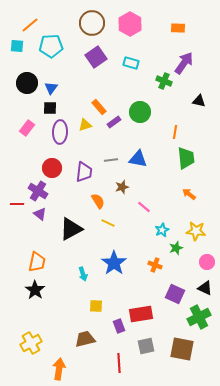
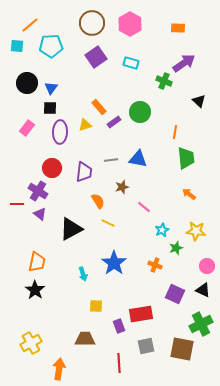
purple arrow at (184, 63): rotated 20 degrees clockwise
black triangle at (199, 101): rotated 32 degrees clockwise
pink circle at (207, 262): moved 4 px down
black triangle at (205, 288): moved 2 px left, 2 px down
green cross at (199, 317): moved 2 px right, 7 px down
brown trapezoid at (85, 339): rotated 15 degrees clockwise
